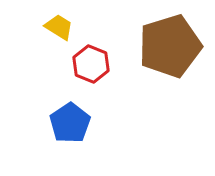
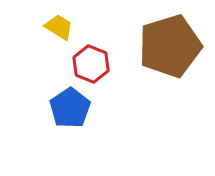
blue pentagon: moved 15 px up
